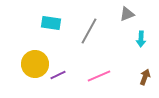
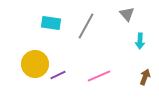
gray triangle: rotated 49 degrees counterclockwise
gray line: moved 3 px left, 5 px up
cyan arrow: moved 1 px left, 2 px down
